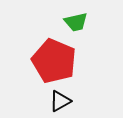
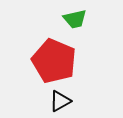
green trapezoid: moved 1 px left, 3 px up
